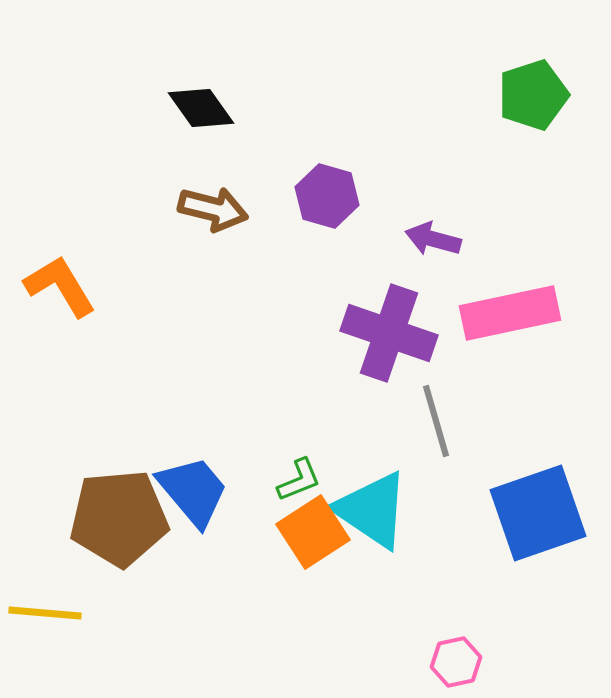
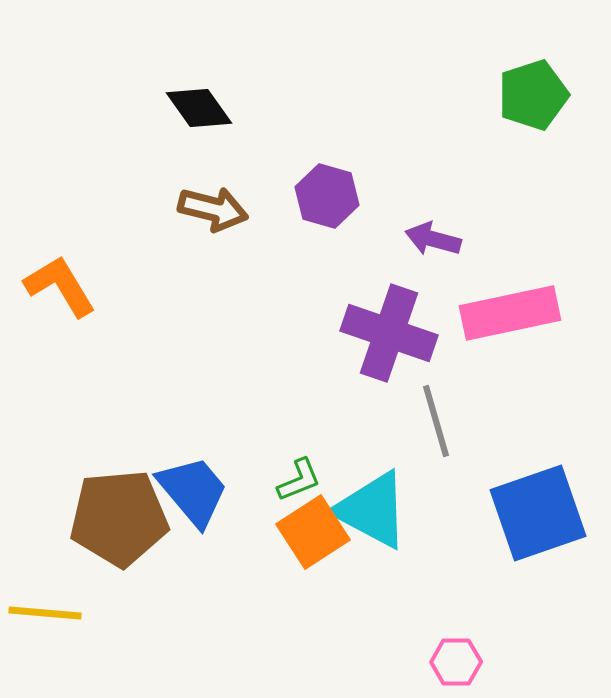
black diamond: moved 2 px left
cyan triangle: rotated 6 degrees counterclockwise
pink hexagon: rotated 12 degrees clockwise
